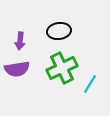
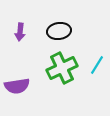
purple arrow: moved 9 px up
purple semicircle: moved 17 px down
cyan line: moved 7 px right, 19 px up
